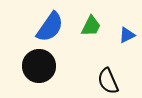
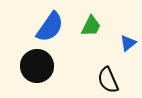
blue triangle: moved 1 px right, 8 px down; rotated 12 degrees counterclockwise
black circle: moved 2 px left
black semicircle: moved 1 px up
